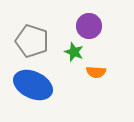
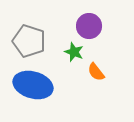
gray pentagon: moved 3 px left
orange semicircle: rotated 48 degrees clockwise
blue ellipse: rotated 9 degrees counterclockwise
